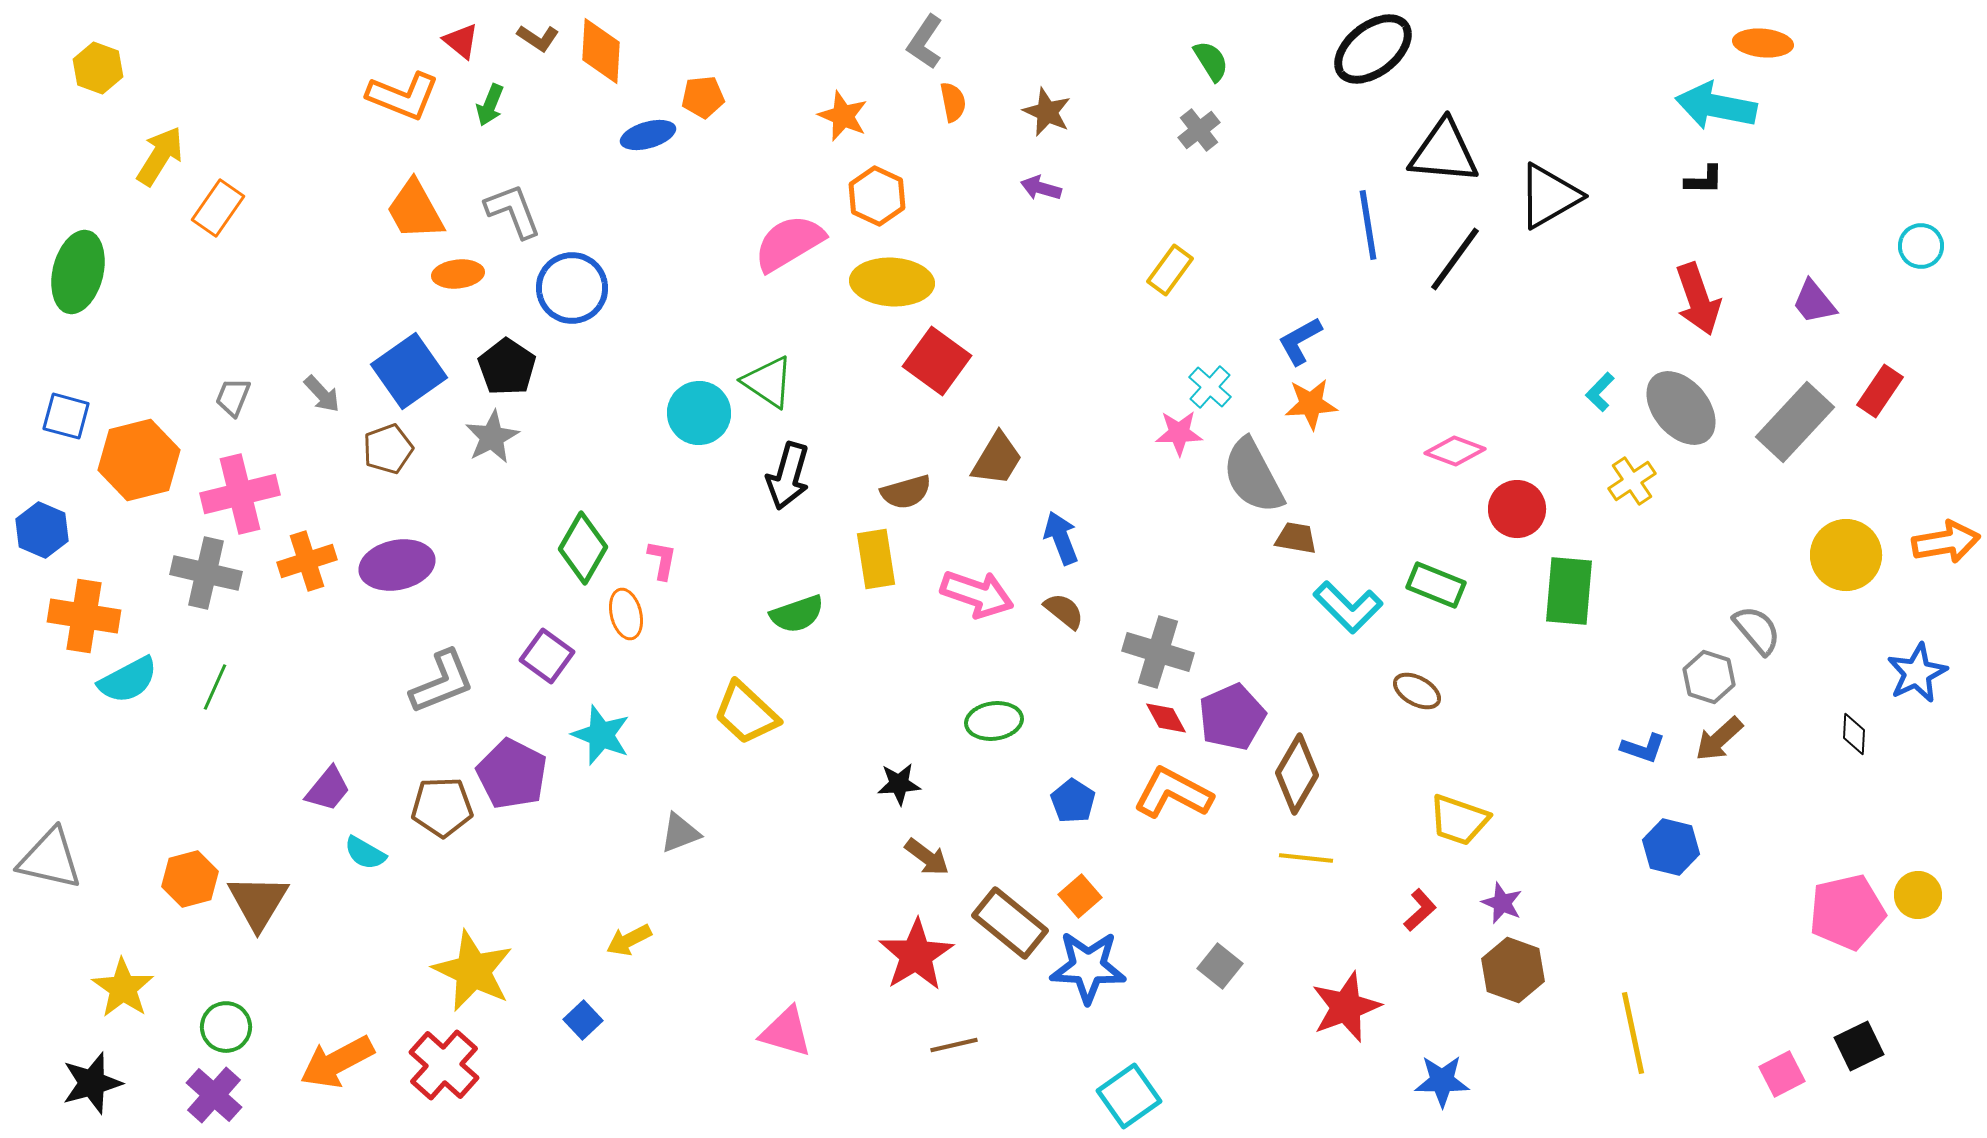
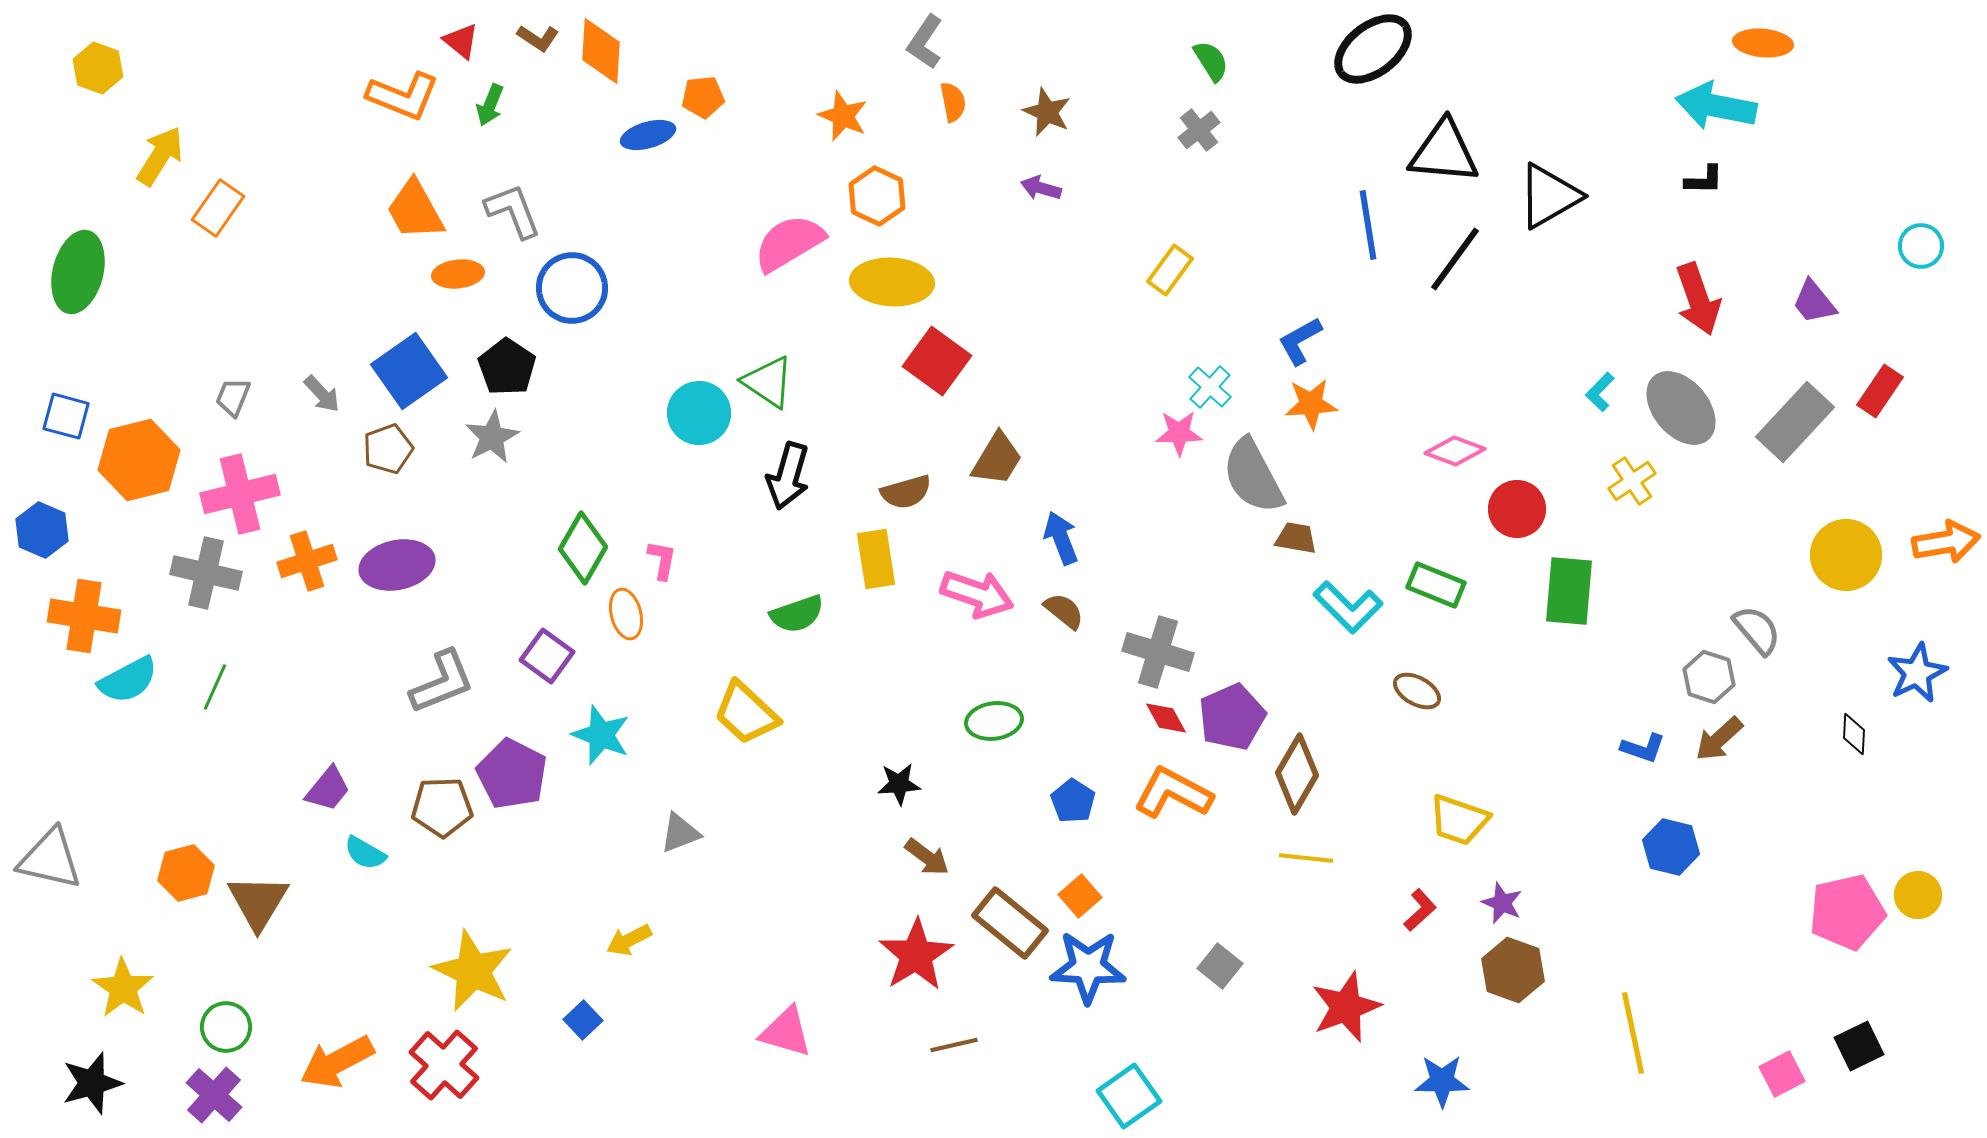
orange hexagon at (190, 879): moved 4 px left, 6 px up
